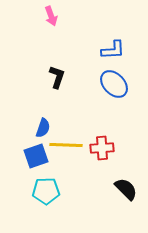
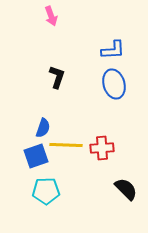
blue ellipse: rotated 28 degrees clockwise
